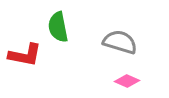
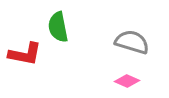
gray semicircle: moved 12 px right
red L-shape: moved 1 px up
